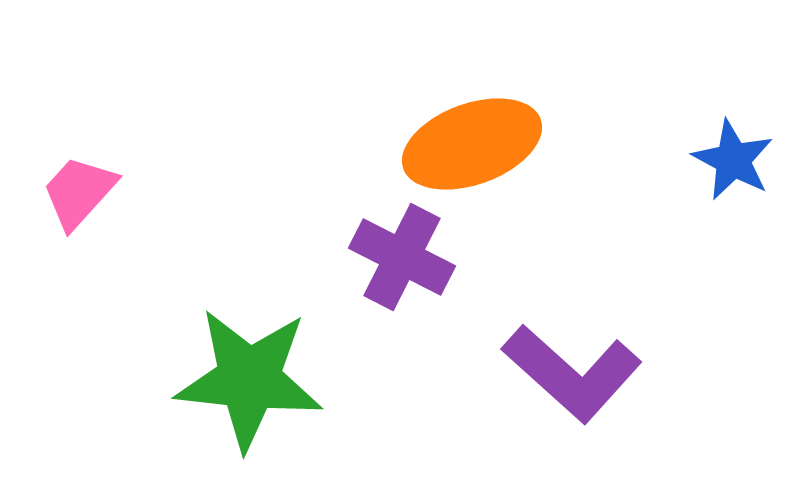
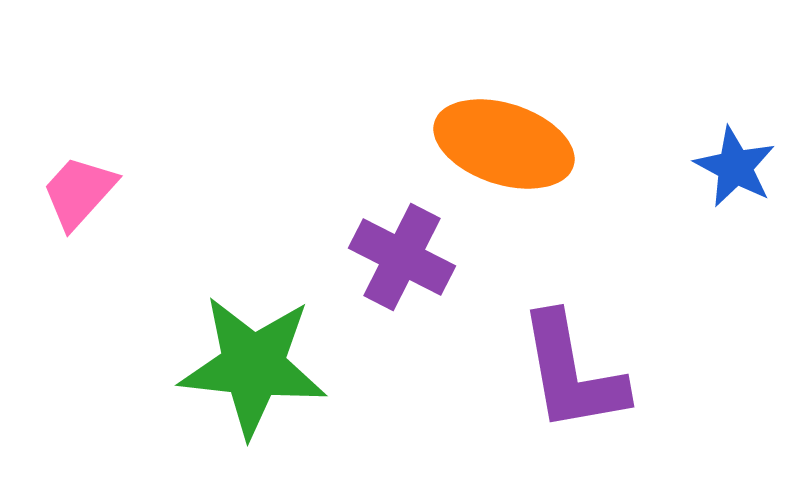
orange ellipse: moved 32 px right; rotated 38 degrees clockwise
blue star: moved 2 px right, 7 px down
purple L-shape: rotated 38 degrees clockwise
green star: moved 4 px right, 13 px up
